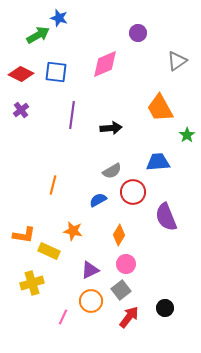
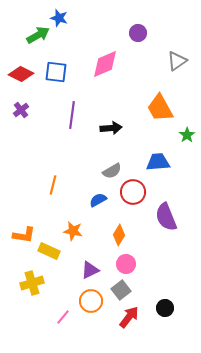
pink line: rotated 14 degrees clockwise
